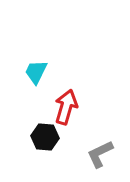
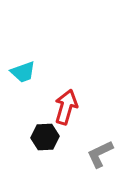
cyan trapezoid: moved 13 px left; rotated 136 degrees counterclockwise
black hexagon: rotated 8 degrees counterclockwise
